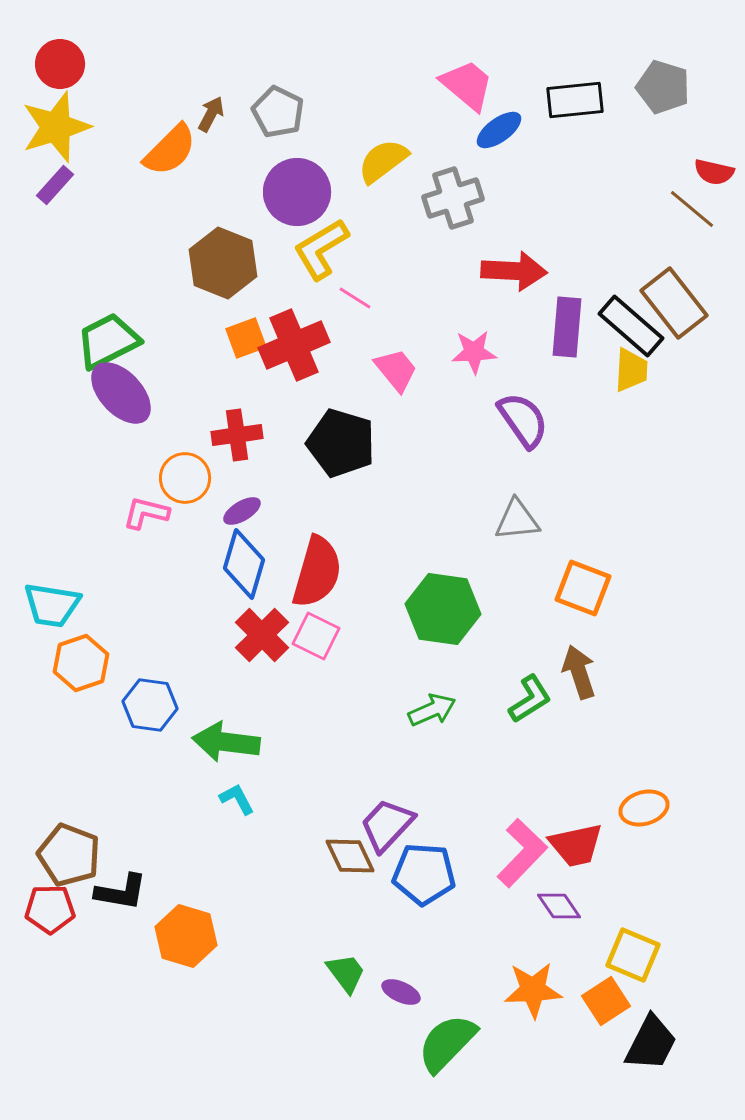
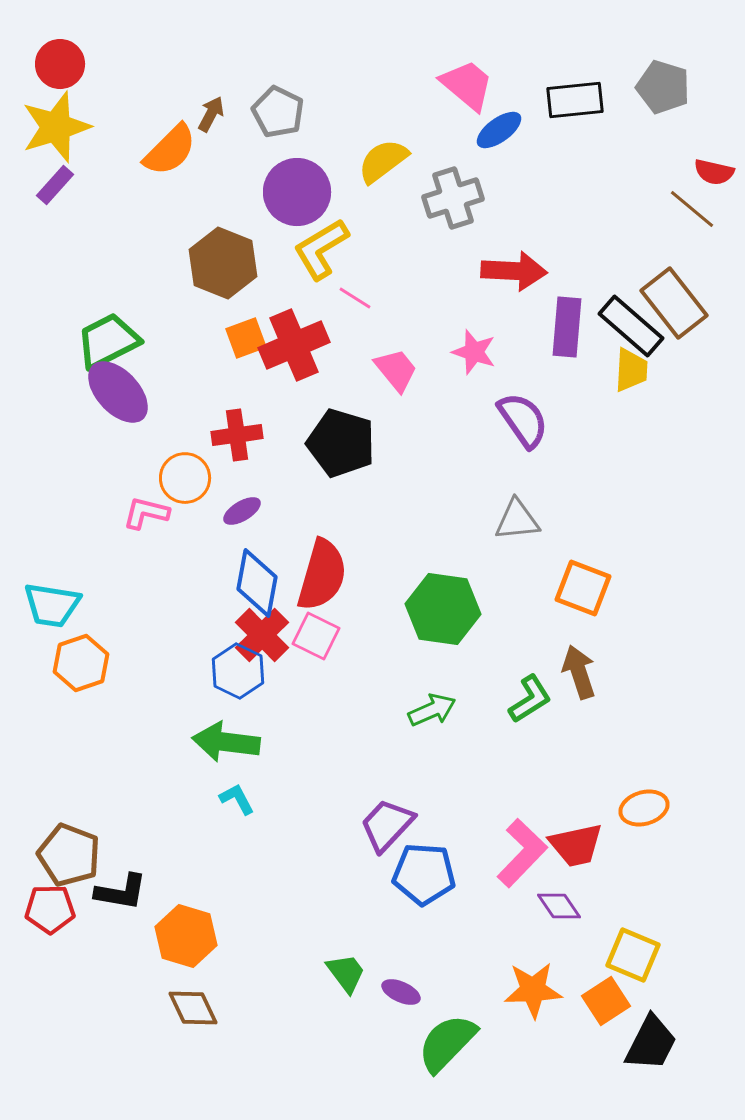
pink star at (474, 352): rotated 21 degrees clockwise
purple ellipse at (121, 393): moved 3 px left, 1 px up
blue diamond at (244, 564): moved 13 px right, 19 px down; rotated 6 degrees counterclockwise
red semicircle at (317, 572): moved 5 px right, 3 px down
blue hexagon at (150, 705): moved 88 px right, 34 px up; rotated 18 degrees clockwise
brown diamond at (350, 856): moved 157 px left, 152 px down
